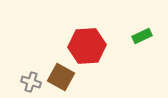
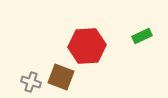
brown square: rotated 8 degrees counterclockwise
